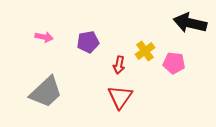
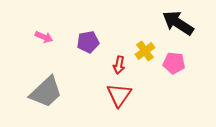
black arrow: moved 12 px left; rotated 20 degrees clockwise
pink arrow: rotated 12 degrees clockwise
red triangle: moved 1 px left, 2 px up
